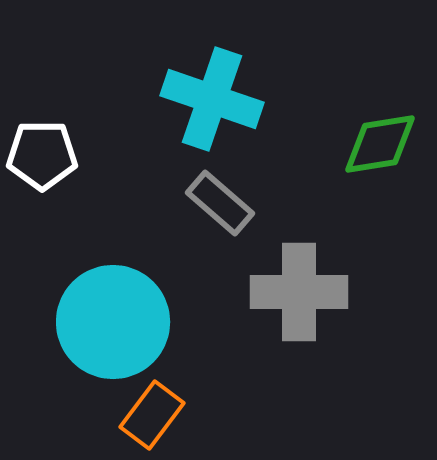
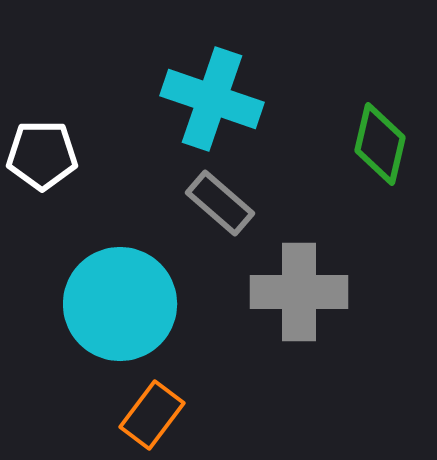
green diamond: rotated 68 degrees counterclockwise
cyan circle: moved 7 px right, 18 px up
